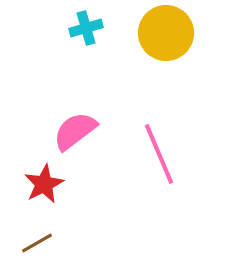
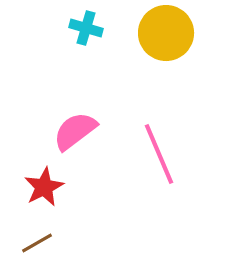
cyan cross: rotated 32 degrees clockwise
red star: moved 3 px down
